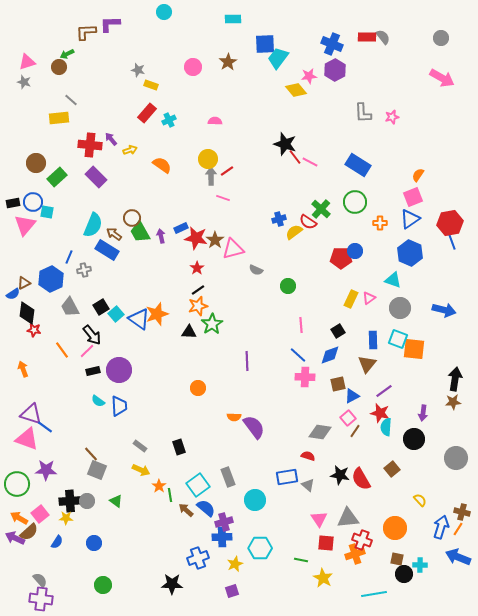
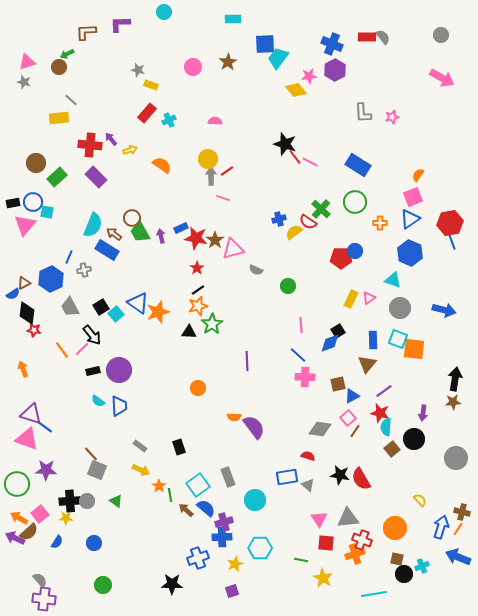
purple L-shape at (110, 24): moved 10 px right
gray circle at (441, 38): moved 3 px up
orange star at (157, 314): moved 1 px right, 2 px up
blue triangle at (139, 319): moved 1 px left, 16 px up
pink line at (87, 351): moved 5 px left, 2 px up
blue diamond at (330, 355): moved 12 px up
gray diamond at (320, 432): moved 3 px up
brown square at (392, 469): moved 20 px up
cyan cross at (420, 565): moved 2 px right, 1 px down; rotated 24 degrees counterclockwise
purple cross at (41, 599): moved 3 px right
